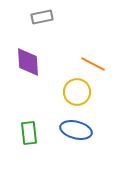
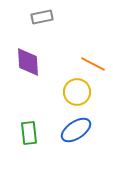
blue ellipse: rotated 48 degrees counterclockwise
